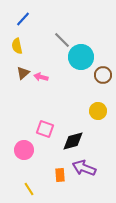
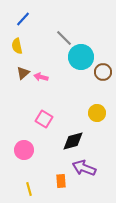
gray line: moved 2 px right, 2 px up
brown circle: moved 3 px up
yellow circle: moved 1 px left, 2 px down
pink square: moved 1 px left, 10 px up; rotated 12 degrees clockwise
orange rectangle: moved 1 px right, 6 px down
yellow line: rotated 16 degrees clockwise
